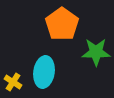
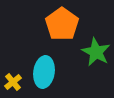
green star: rotated 28 degrees clockwise
yellow cross: rotated 18 degrees clockwise
